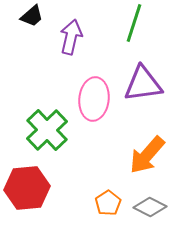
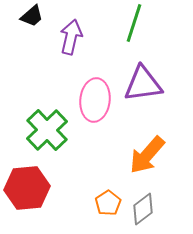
pink ellipse: moved 1 px right, 1 px down
gray diamond: moved 7 px left, 2 px down; rotated 64 degrees counterclockwise
